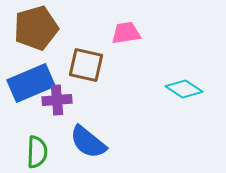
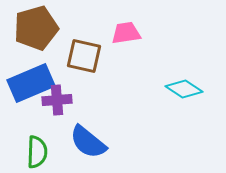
brown square: moved 2 px left, 9 px up
